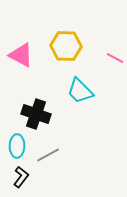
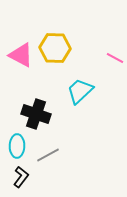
yellow hexagon: moved 11 px left, 2 px down
cyan trapezoid: rotated 92 degrees clockwise
